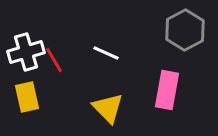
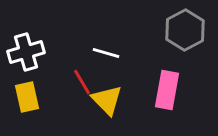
white line: rotated 8 degrees counterclockwise
red line: moved 28 px right, 22 px down
yellow triangle: moved 1 px left, 8 px up
